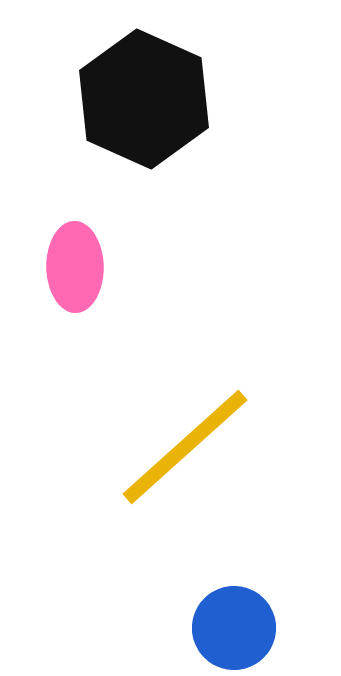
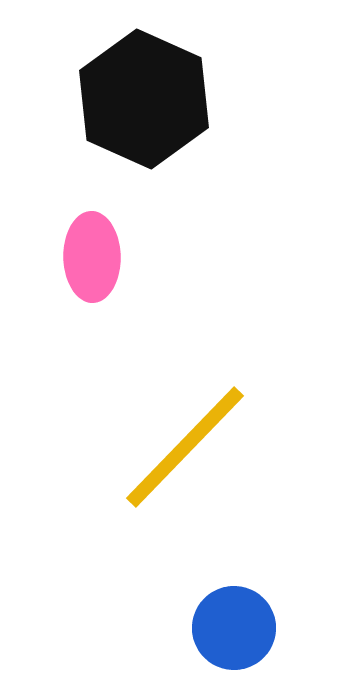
pink ellipse: moved 17 px right, 10 px up
yellow line: rotated 4 degrees counterclockwise
